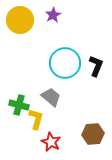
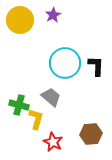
black L-shape: rotated 20 degrees counterclockwise
brown hexagon: moved 2 px left
red star: moved 2 px right
